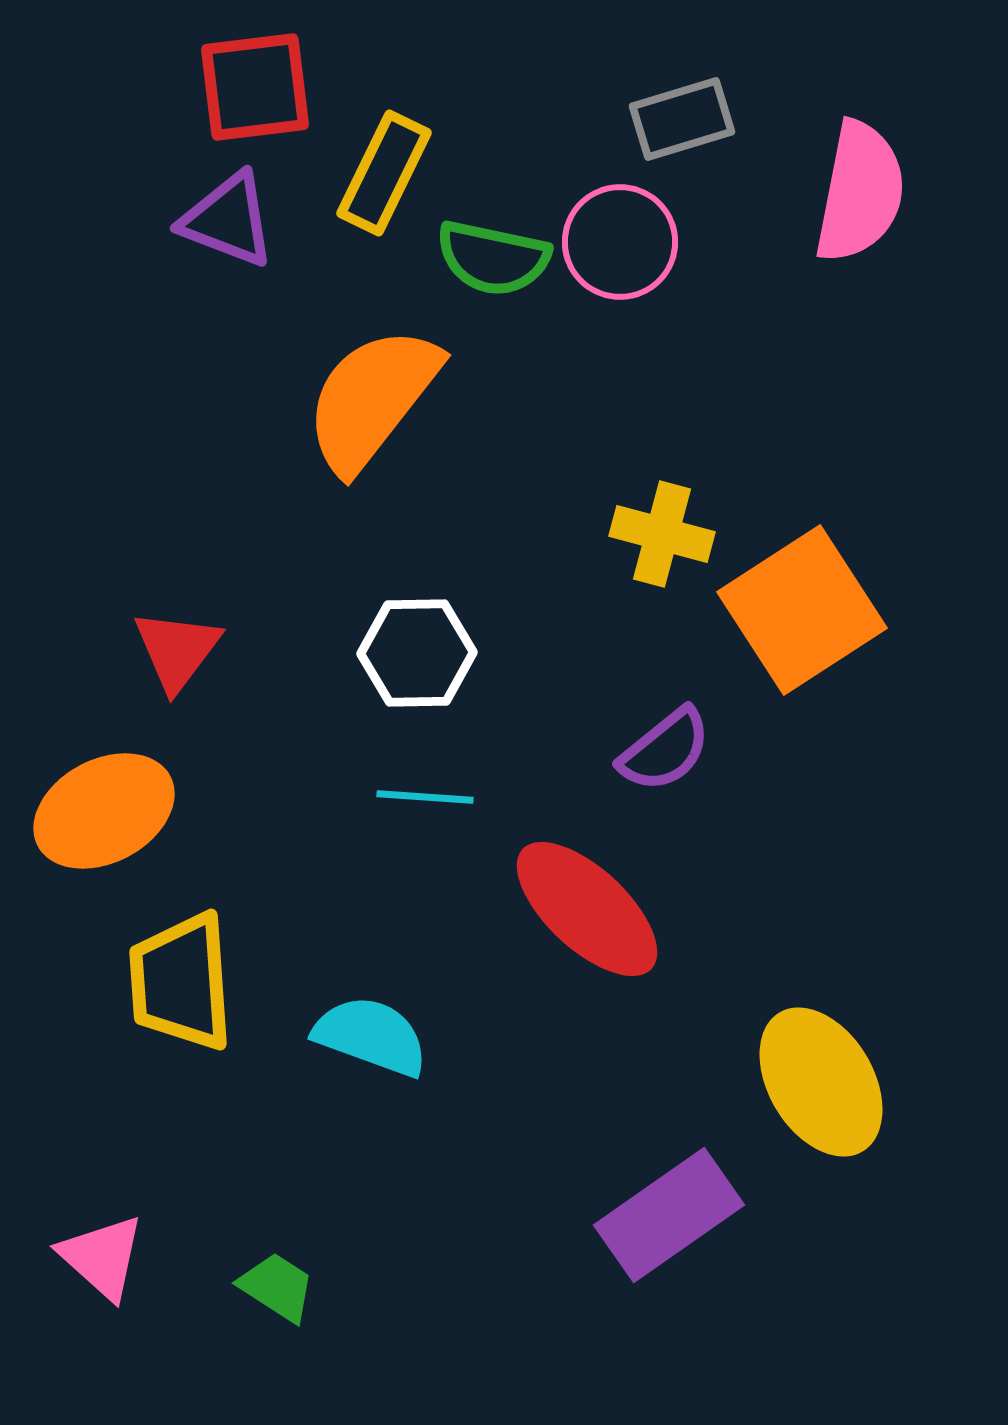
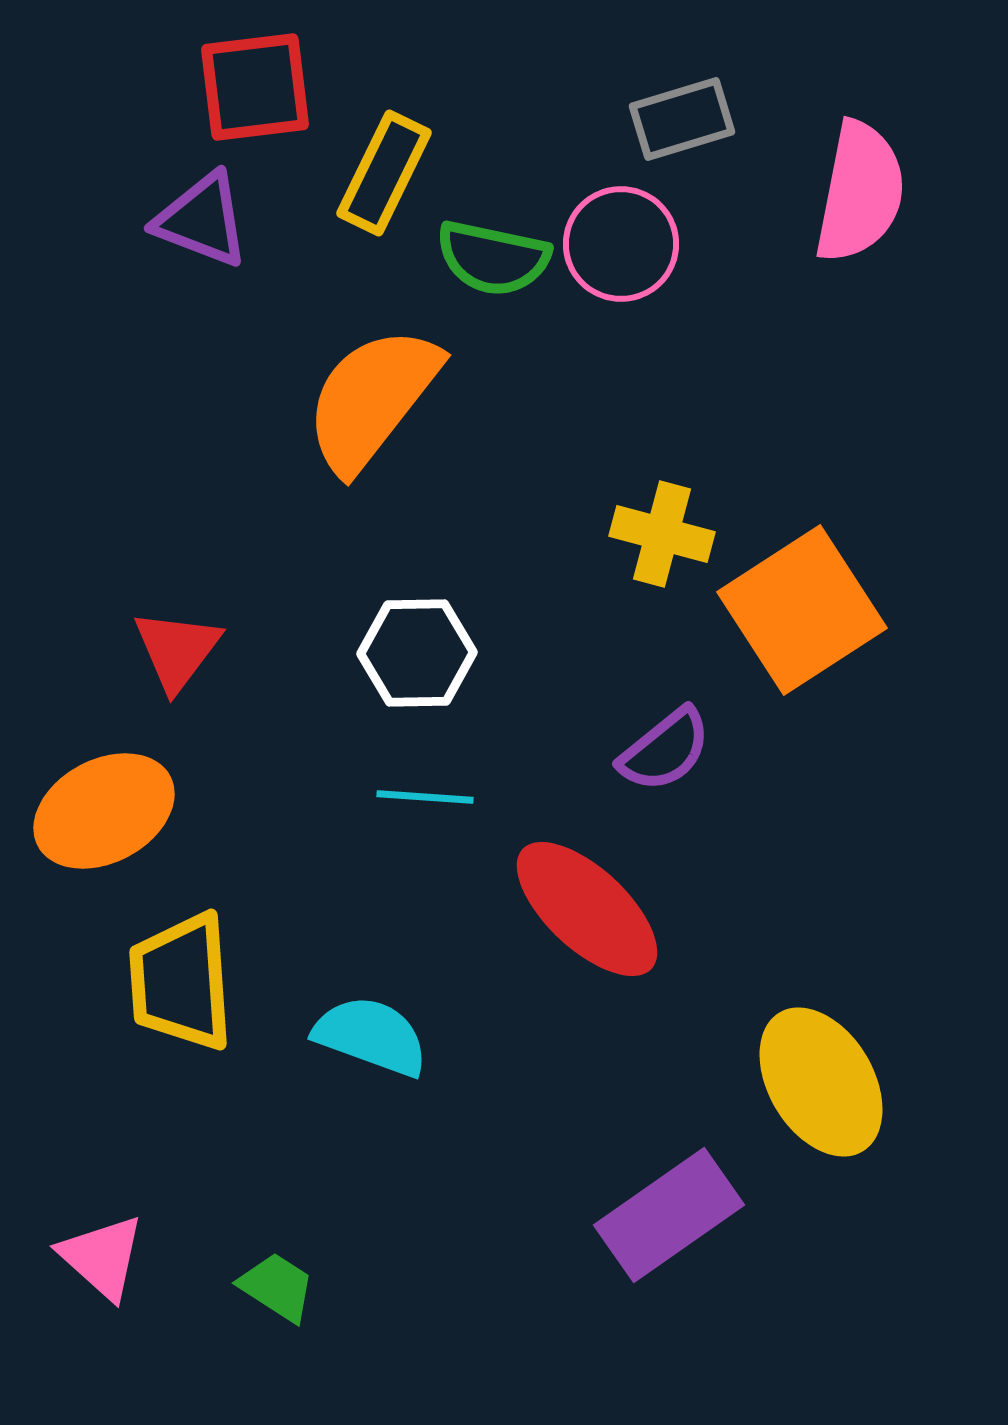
purple triangle: moved 26 px left
pink circle: moved 1 px right, 2 px down
